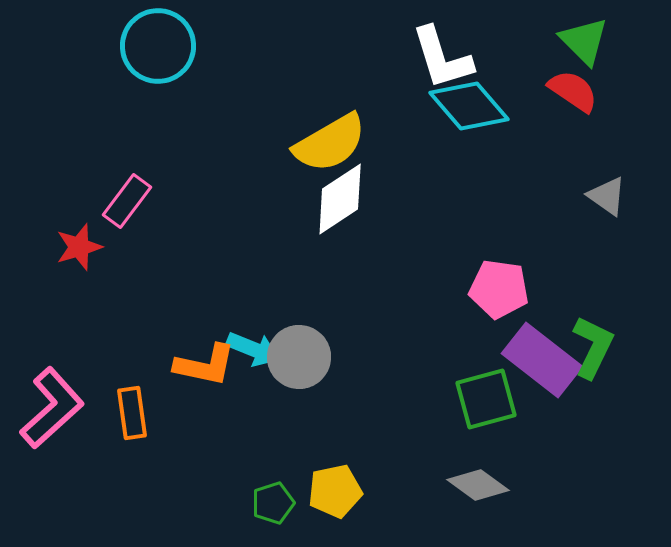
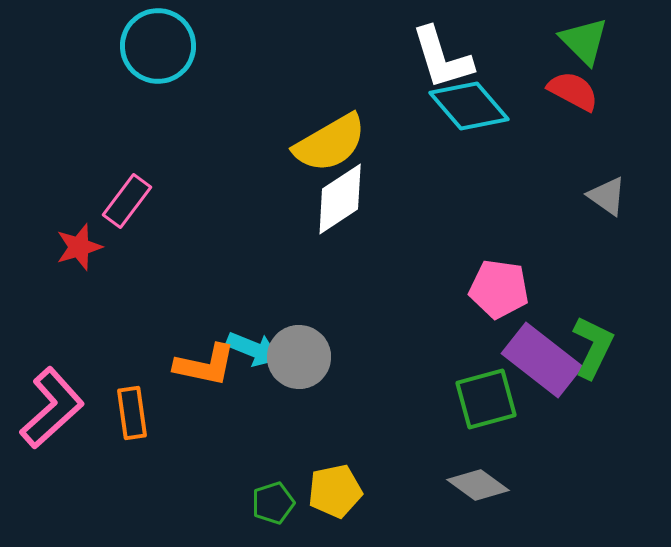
red semicircle: rotated 6 degrees counterclockwise
